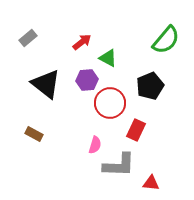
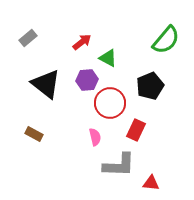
pink semicircle: moved 8 px up; rotated 30 degrees counterclockwise
